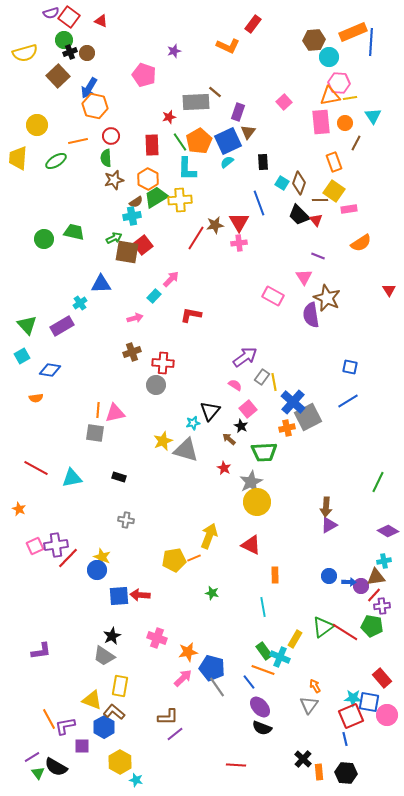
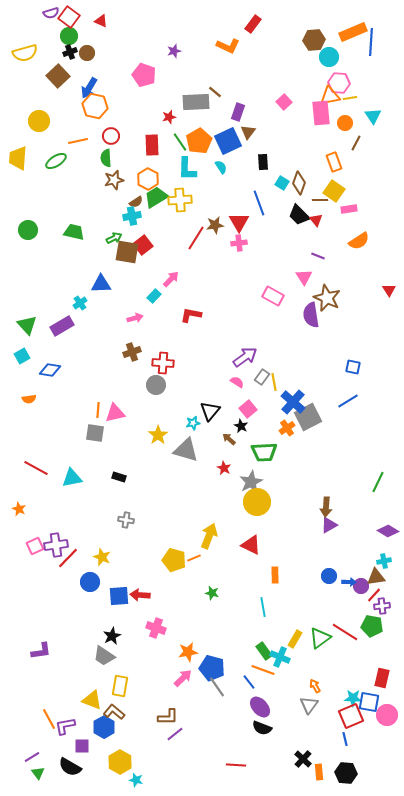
green circle at (64, 40): moved 5 px right, 4 px up
pink rectangle at (321, 122): moved 9 px up
yellow circle at (37, 125): moved 2 px right, 4 px up
cyan semicircle at (227, 162): moved 6 px left, 5 px down; rotated 96 degrees clockwise
green circle at (44, 239): moved 16 px left, 9 px up
orange semicircle at (361, 243): moved 2 px left, 2 px up
blue square at (350, 367): moved 3 px right
pink semicircle at (235, 385): moved 2 px right, 3 px up
orange semicircle at (36, 398): moved 7 px left, 1 px down
orange cross at (287, 428): rotated 21 degrees counterclockwise
yellow star at (163, 441): moved 5 px left, 6 px up; rotated 12 degrees counterclockwise
yellow pentagon at (174, 560): rotated 25 degrees clockwise
blue circle at (97, 570): moved 7 px left, 12 px down
green triangle at (323, 627): moved 3 px left, 11 px down
pink cross at (157, 638): moved 1 px left, 10 px up
red rectangle at (382, 678): rotated 54 degrees clockwise
black semicircle at (56, 767): moved 14 px right
